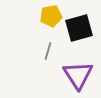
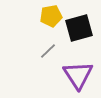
gray line: rotated 30 degrees clockwise
